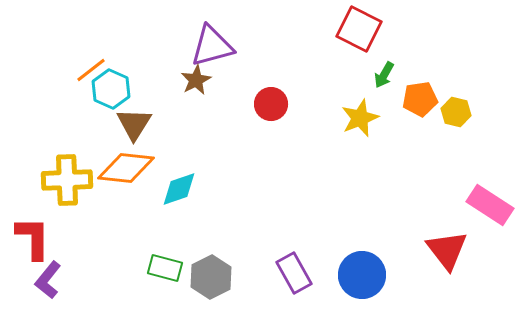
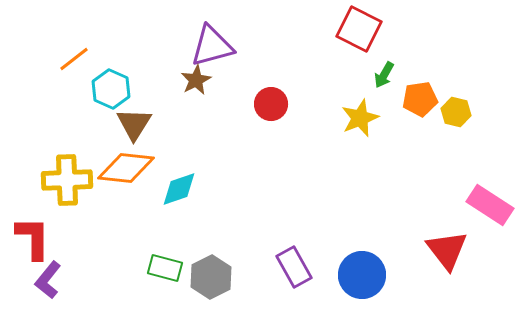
orange line: moved 17 px left, 11 px up
purple rectangle: moved 6 px up
